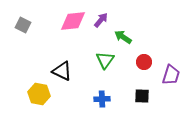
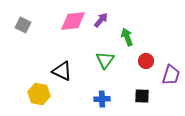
green arrow: moved 4 px right; rotated 36 degrees clockwise
red circle: moved 2 px right, 1 px up
